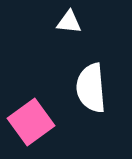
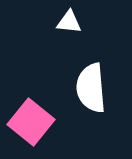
pink square: rotated 15 degrees counterclockwise
